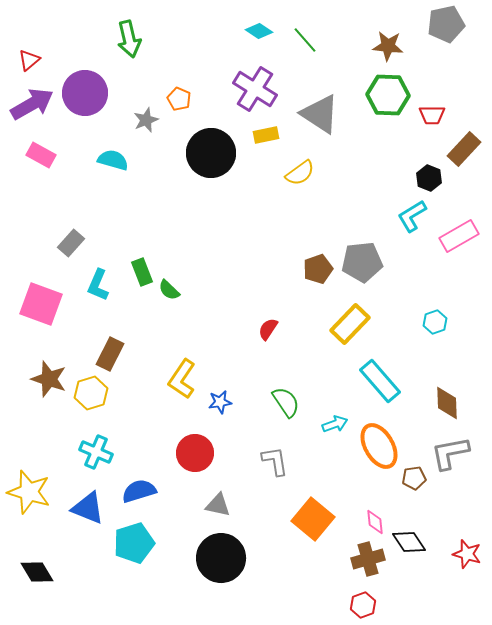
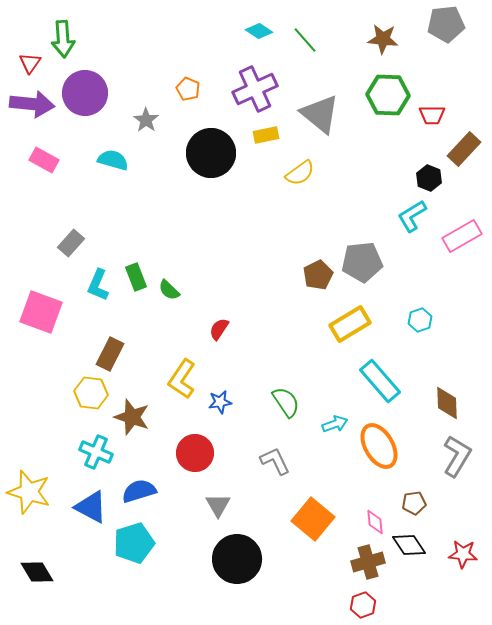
gray pentagon at (446, 24): rotated 6 degrees clockwise
green arrow at (129, 39): moved 66 px left; rotated 9 degrees clockwise
brown star at (388, 46): moved 5 px left, 7 px up
red triangle at (29, 60): moved 1 px right, 3 px down; rotated 15 degrees counterclockwise
purple cross at (255, 89): rotated 33 degrees clockwise
orange pentagon at (179, 99): moved 9 px right, 10 px up
purple arrow at (32, 104): rotated 36 degrees clockwise
gray triangle at (320, 114): rotated 6 degrees clockwise
gray star at (146, 120): rotated 15 degrees counterclockwise
pink rectangle at (41, 155): moved 3 px right, 5 px down
pink rectangle at (459, 236): moved 3 px right
brown pentagon at (318, 269): moved 6 px down; rotated 8 degrees counterclockwise
green rectangle at (142, 272): moved 6 px left, 5 px down
pink square at (41, 304): moved 8 px down
cyan hexagon at (435, 322): moved 15 px left, 2 px up
yellow rectangle at (350, 324): rotated 15 degrees clockwise
red semicircle at (268, 329): moved 49 px left
brown star at (49, 379): moved 83 px right, 38 px down
yellow hexagon at (91, 393): rotated 24 degrees clockwise
gray L-shape at (450, 453): moved 7 px right, 3 px down; rotated 132 degrees clockwise
gray L-shape at (275, 461): rotated 16 degrees counterclockwise
brown pentagon at (414, 478): moved 25 px down
gray triangle at (218, 505): rotated 48 degrees clockwise
blue triangle at (88, 508): moved 3 px right, 1 px up; rotated 6 degrees clockwise
black diamond at (409, 542): moved 3 px down
red star at (467, 554): moved 4 px left; rotated 12 degrees counterclockwise
black circle at (221, 558): moved 16 px right, 1 px down
brown cross at (368, 559): moved 3 px down
